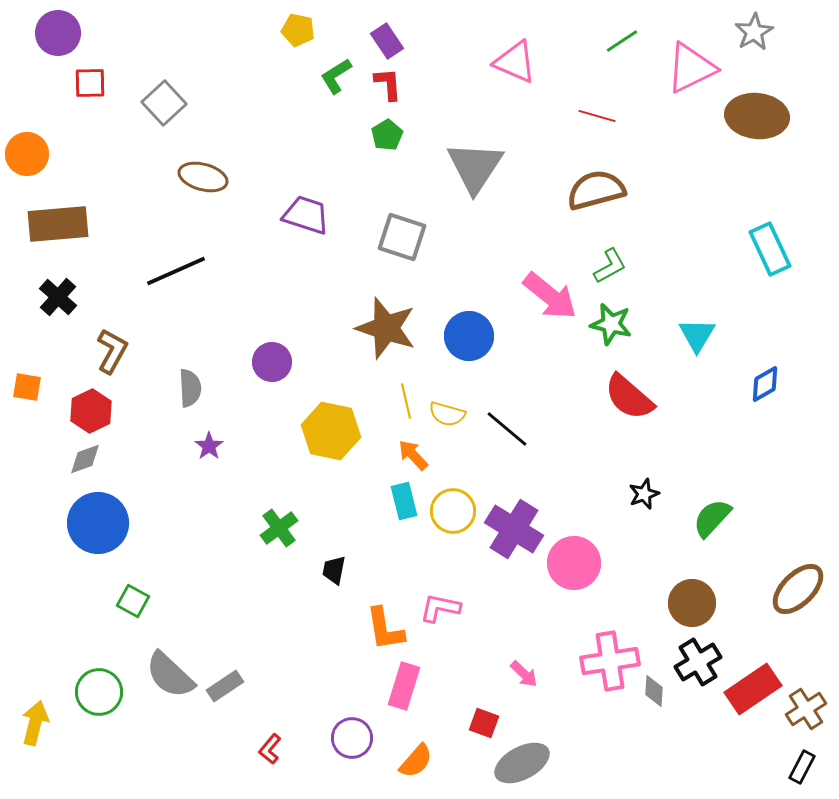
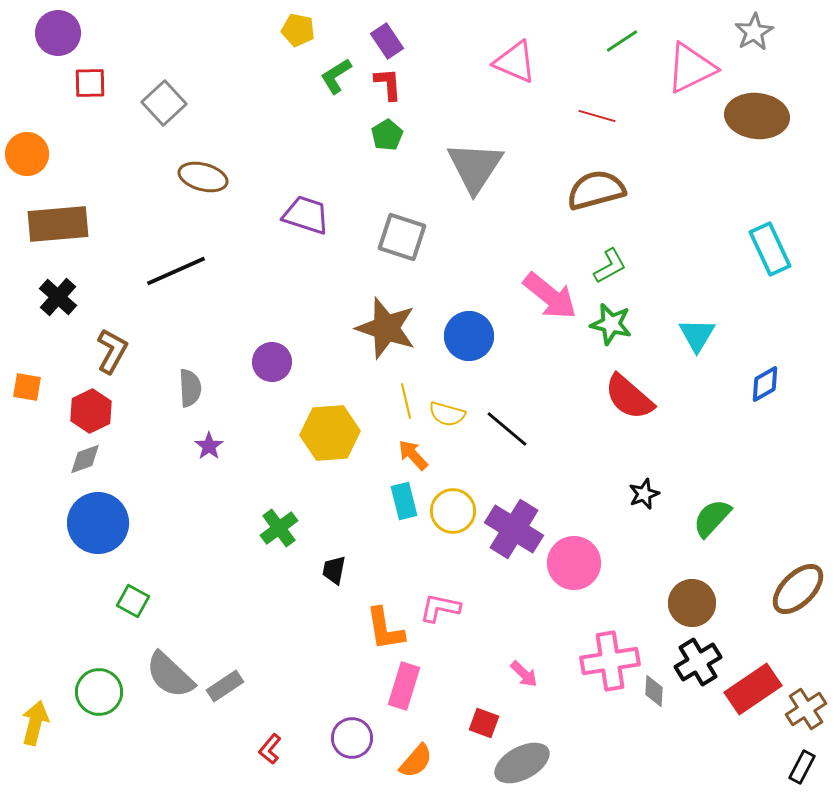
yellow hexagon at (331, 431): moved 1 px left, 2 px down; rotated 16 degrees counterclockwise
